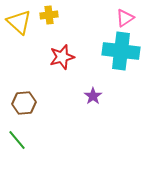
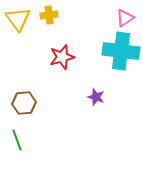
yellow triangle: moved 1 px left, 3 px up; rotated 12 degrees clockwise
purple star: moved 3 px right, 1 px down; rotated 18 degrees counterclockwise
green line: rotated 20 degrees clockwise
